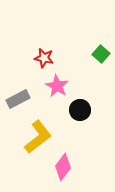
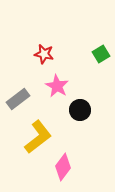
green square: rotated 18 degrees clockwise
red star: moved 4 px up
gray rectangle: rotated 10 degrees counterclockwise
